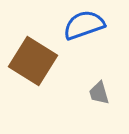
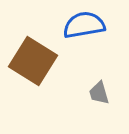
blue semicircle: rotated 9 degrees clockwise
